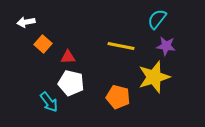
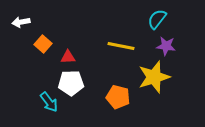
white arrow: moved 5 px left
white pentagon: rotated 15 degrees counterclockwise
